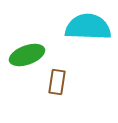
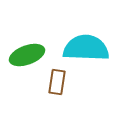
cyan semicircle: moved 2 px left, 21 px down
